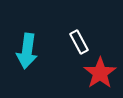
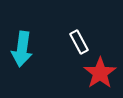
cyan arrow: moved 5 px left, 2 px up
